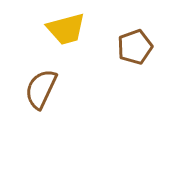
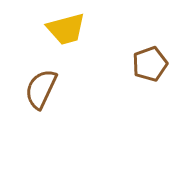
brown pentagon: moved 15 px right, 17 px down
